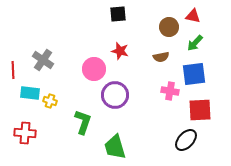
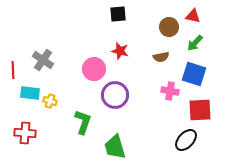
blue square: rotated 25 degrees clockwise
